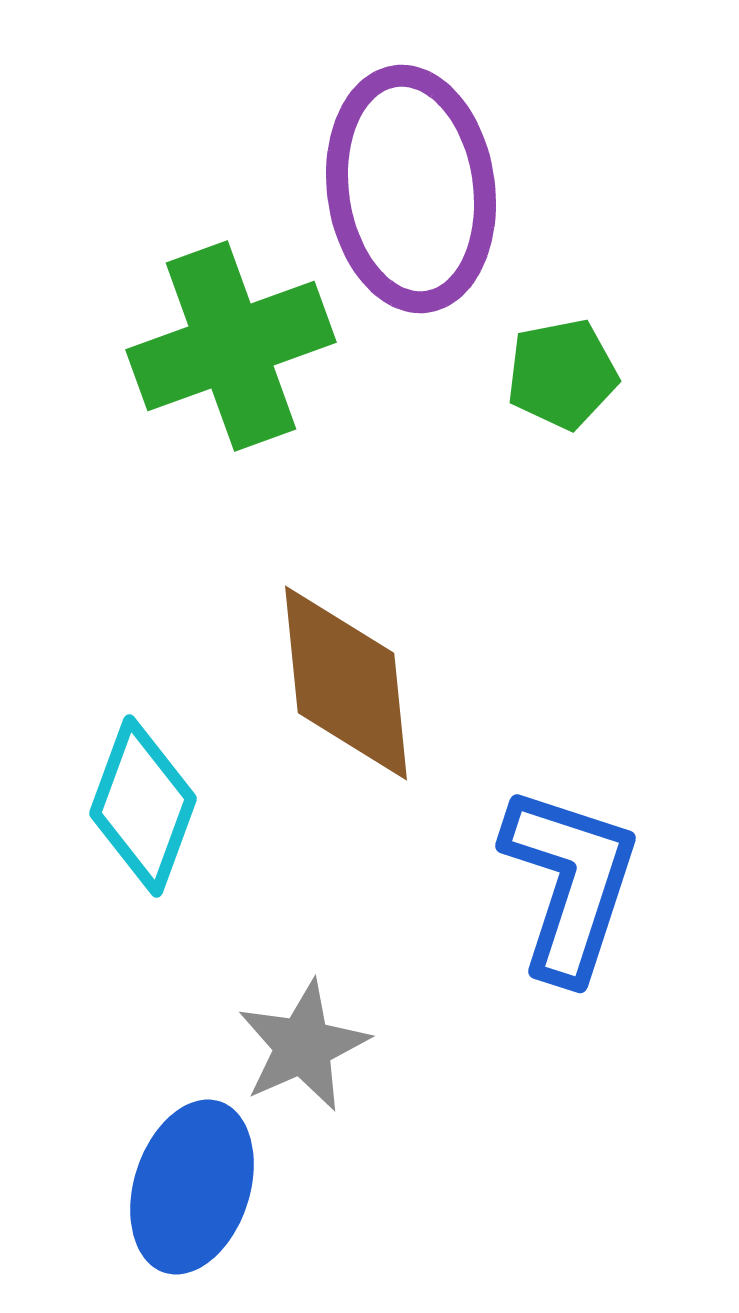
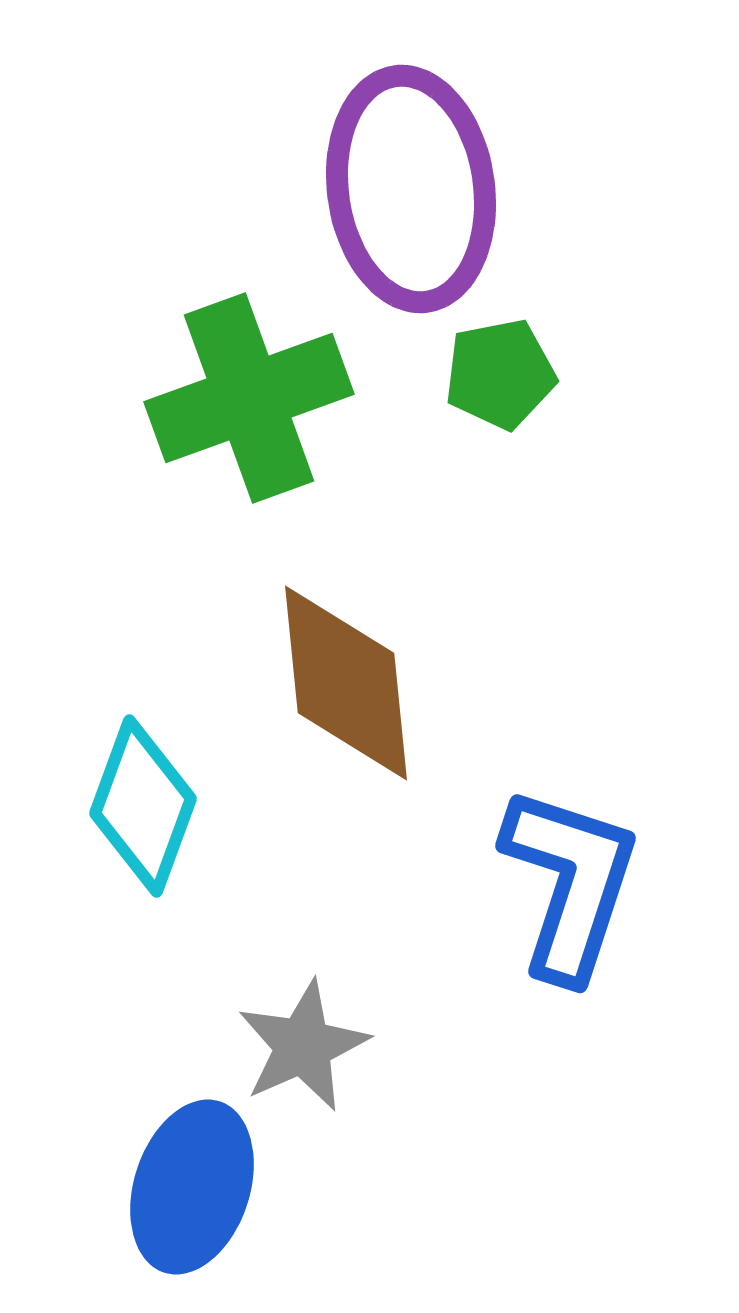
green cross: moved 18 px right, 52 px down
green pentagon: moved 62 px left
